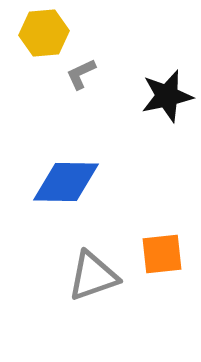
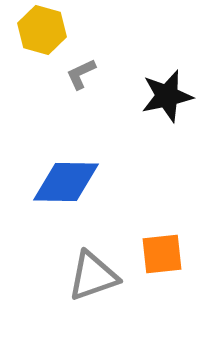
yellow hexagon: moved 2 px left, 3 px up; rotated 21 degrees clockwise
